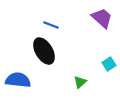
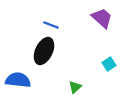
black ellipse: rotated 56 degrees clockwise
green triangle: moved 5 px left, 5 px down
